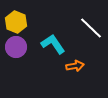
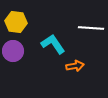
yellow hexagon: rotated 15 degrees counterclockwise
white line: rotated 40 degrees counterclockwise
purple circle: moved 3 px left, 4 px down
